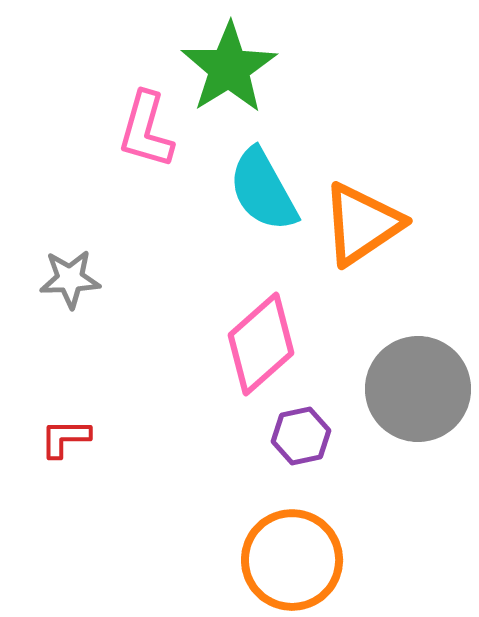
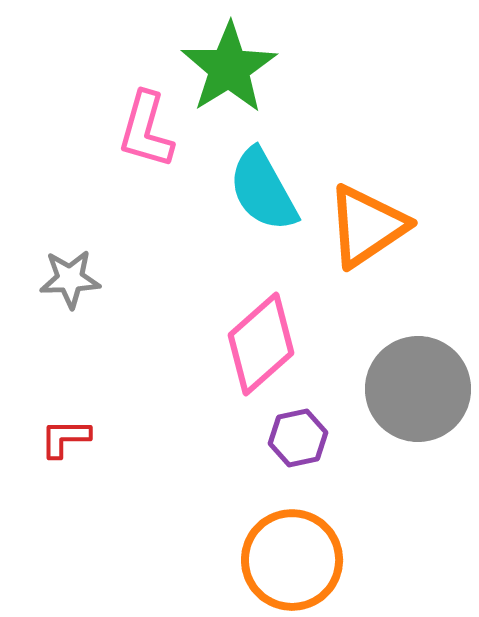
orange triangle: moved 5 px right, 2 px down
purple hexagon: moved 3 px left, 2 px down
